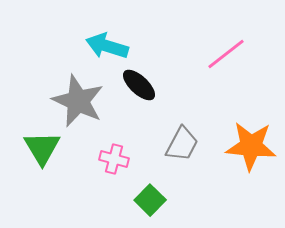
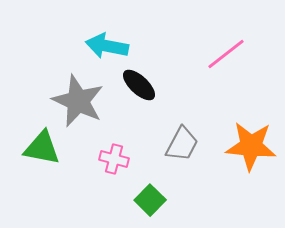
cyan arrow: rotated 6 degrees counterclockwise
green triangle: rotated 48 degrees counterclockwise
